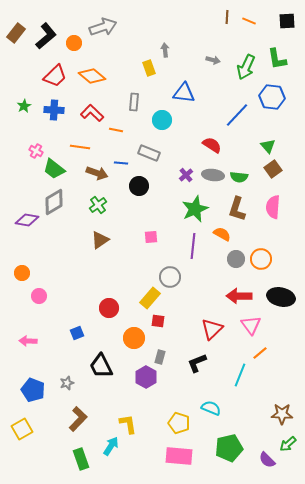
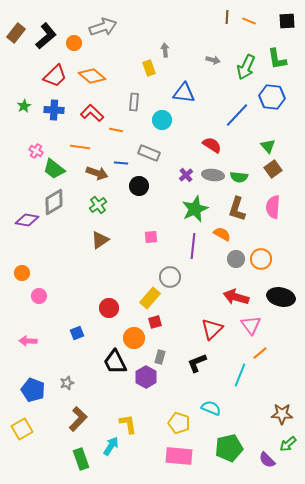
red arrow at (239, 296): moved 3 px left, 1 px down; rotated 15 degrees clockwise
red square at (158, 321): moved 3 px left, 1 px down; rotated 24 degrees counterclockwise
black trapezoid at (101, 366): moved 14 px right, 4 px up
